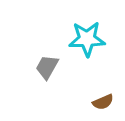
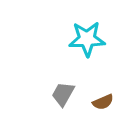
gray trapezoid: moved 16 px right, 27 px down
